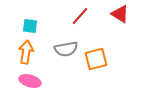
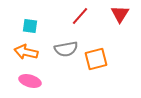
red triangle: rotated 30 degrees clockwise
orange arrow: rotated 85 degrees counterclockwise
